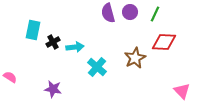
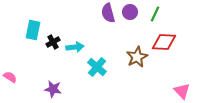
brown star: moved 2 px right, 1 px up
